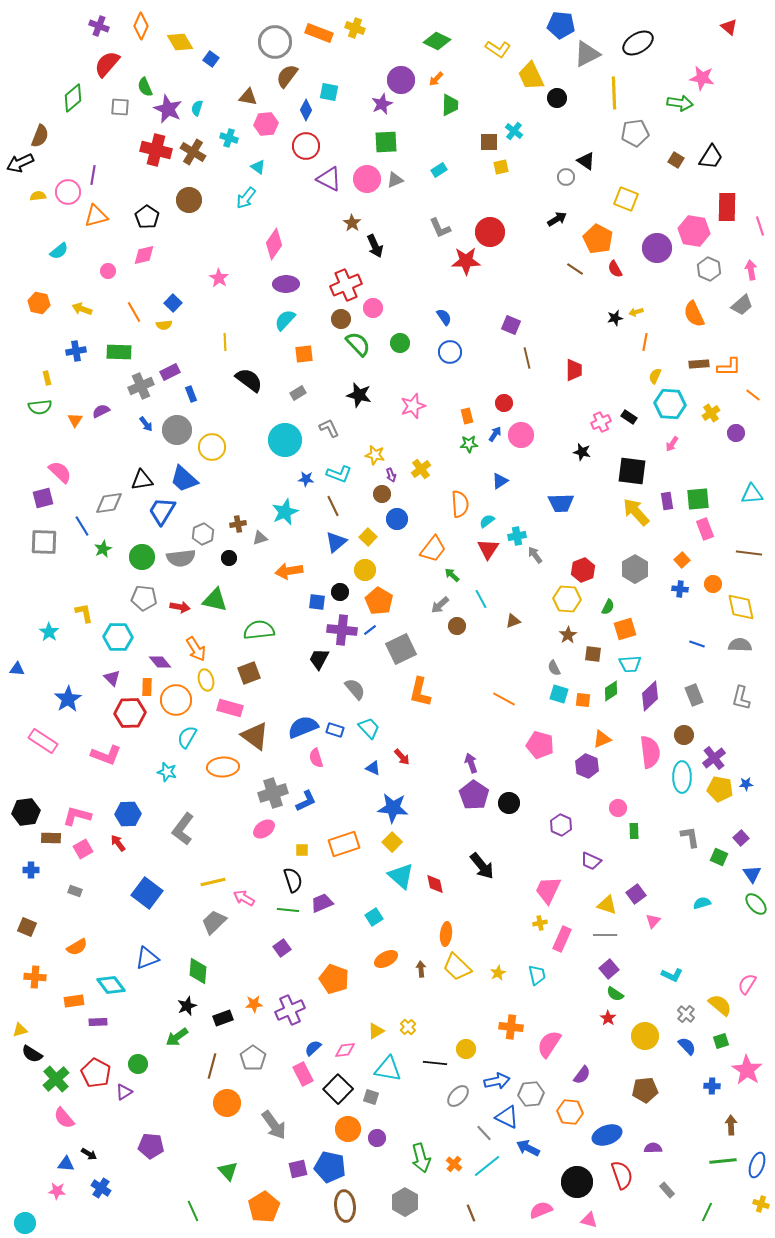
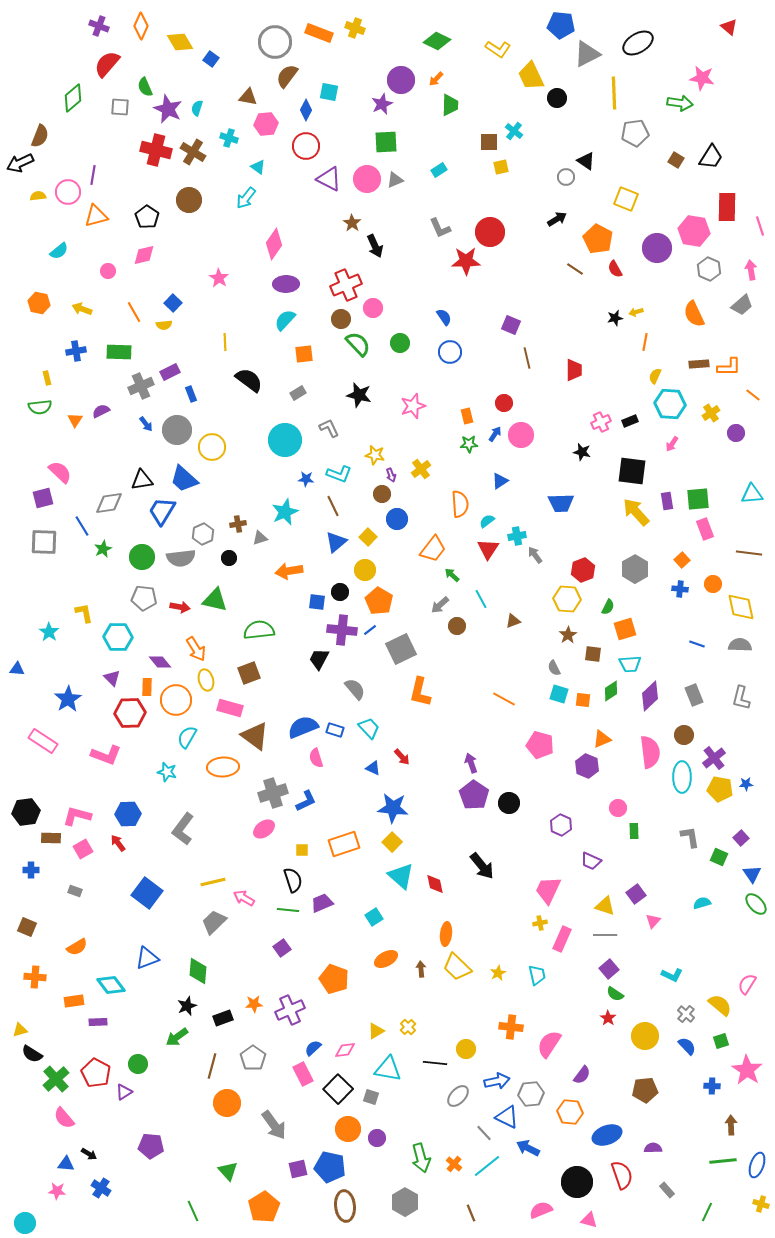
black rectangle at (629, 417): moved 1 px right, 4 px down; rotated 56 degrees counterclockwise
yellow triangle at (607, 905): moved 2 px left, 1 px down
